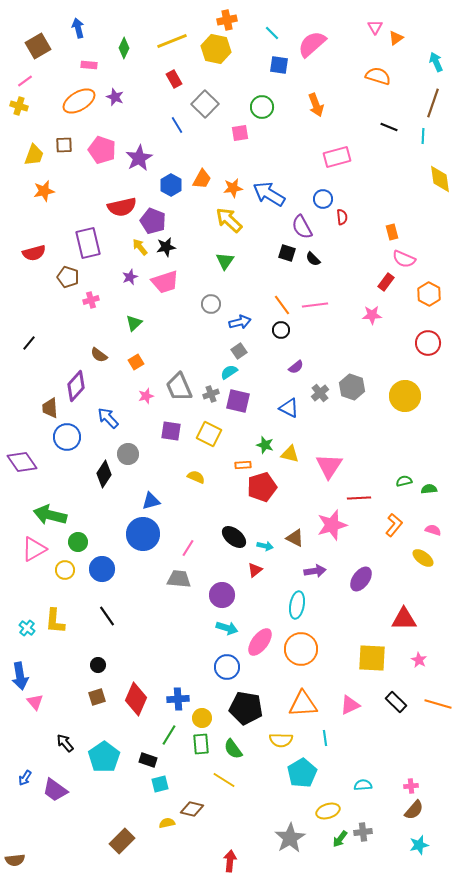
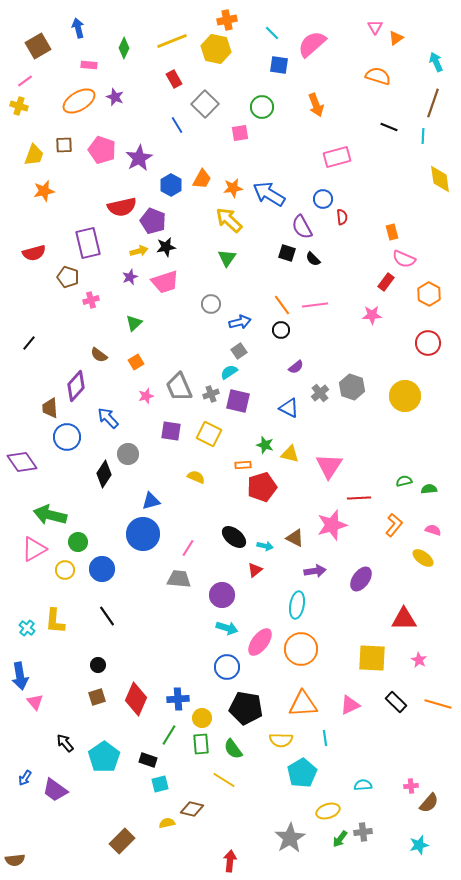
yellow arrow at (140, 247): moved 1 px left, 4 px down; rotated 114 degrees clockwise
green triangle at (225, 261): moved 2 px right, 3 px up
brown semicircle at (414, 810): moved 15 px right, 7 px up
